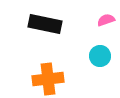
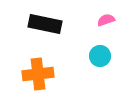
orange cross: moved 10 px left, 5 px up
